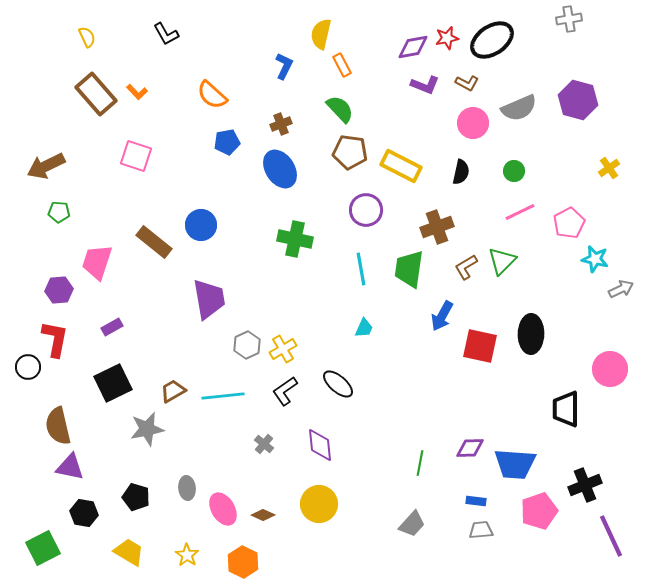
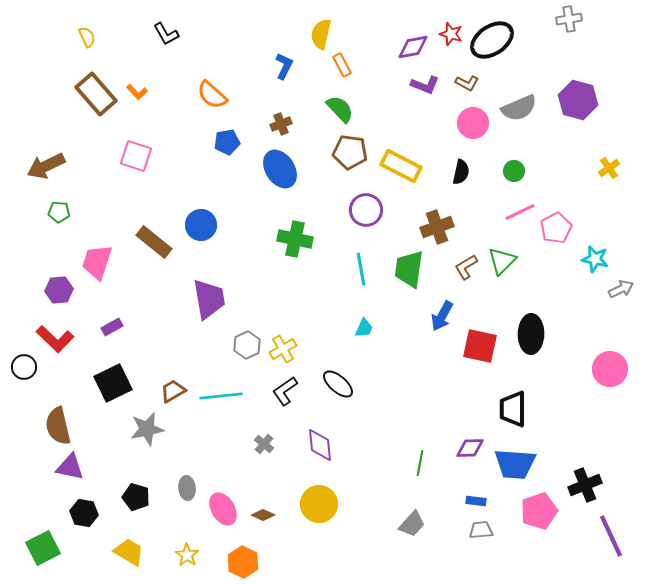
red star at (447, 38): moved 4 px right, 4 px up; rotated 30 degrees clockwise
pink pentagon at (569, 223): moved 13 px left, 5 px down
red L-shape at (55, 339): rotated 123 degrees clockwise
black circle at (28, 367): moved 4 px left
cyan line at (223, 396): moved 2 px left
black trapezoid at (566, 409): moved 53 px left
